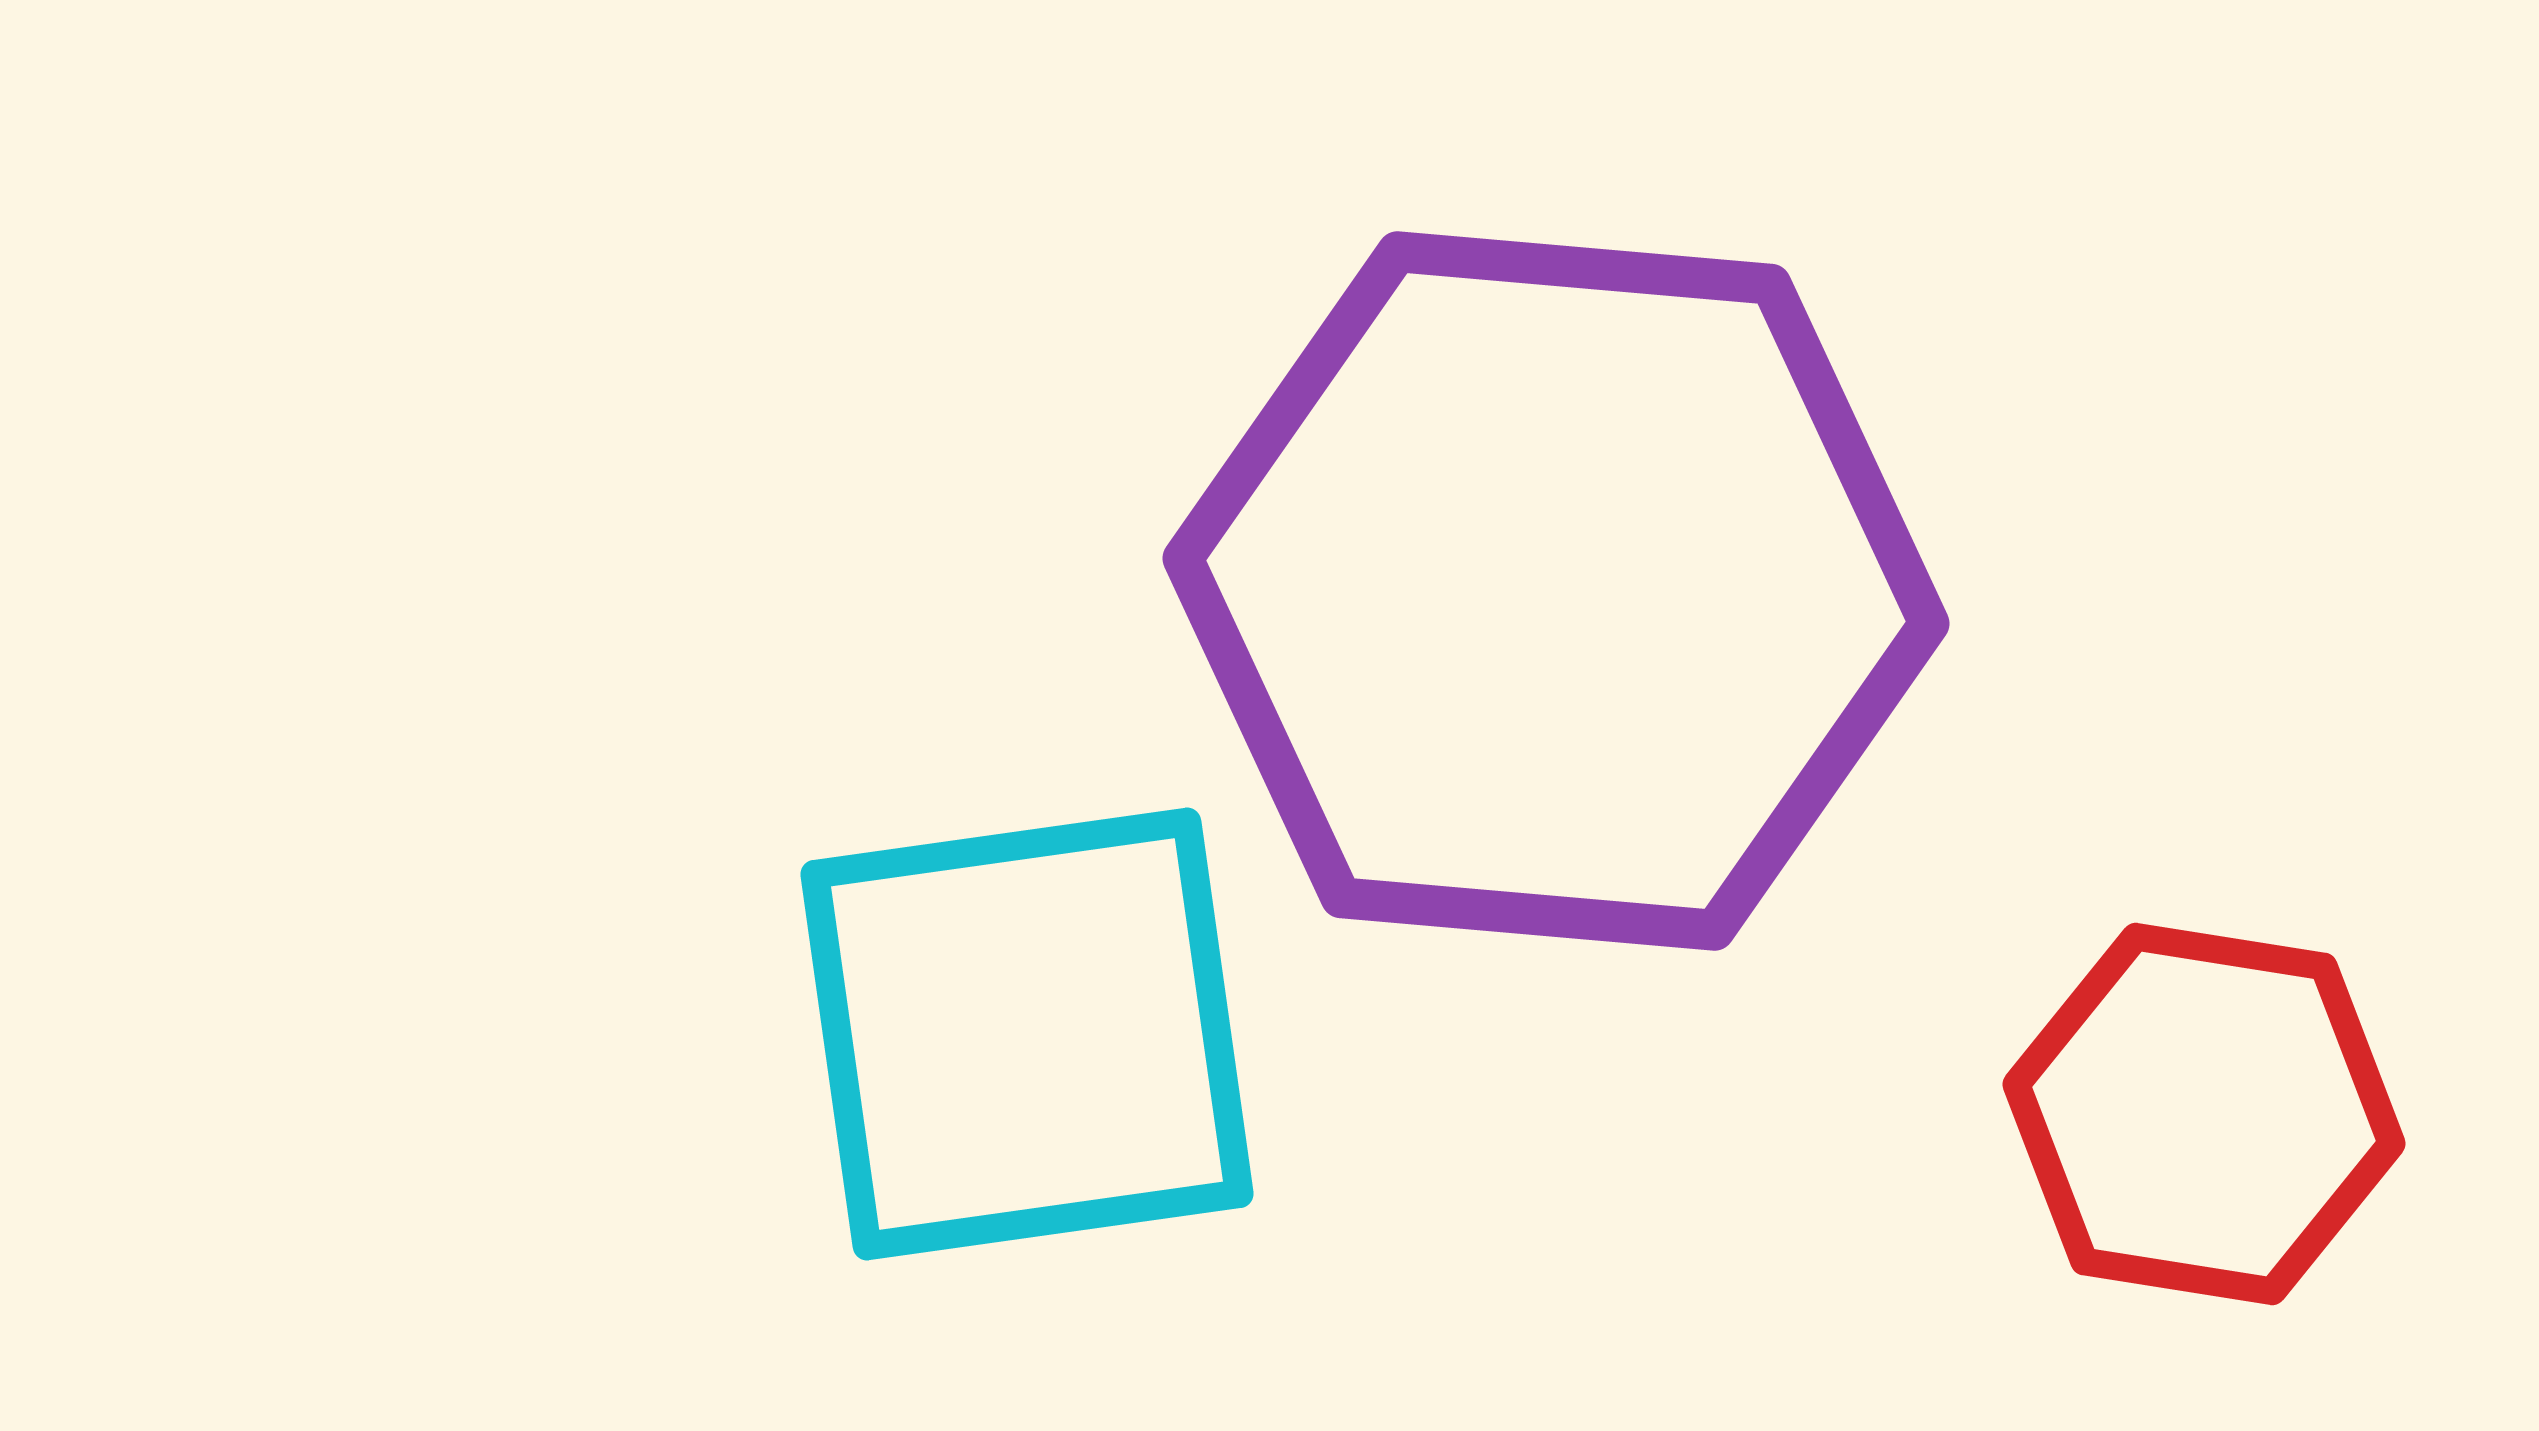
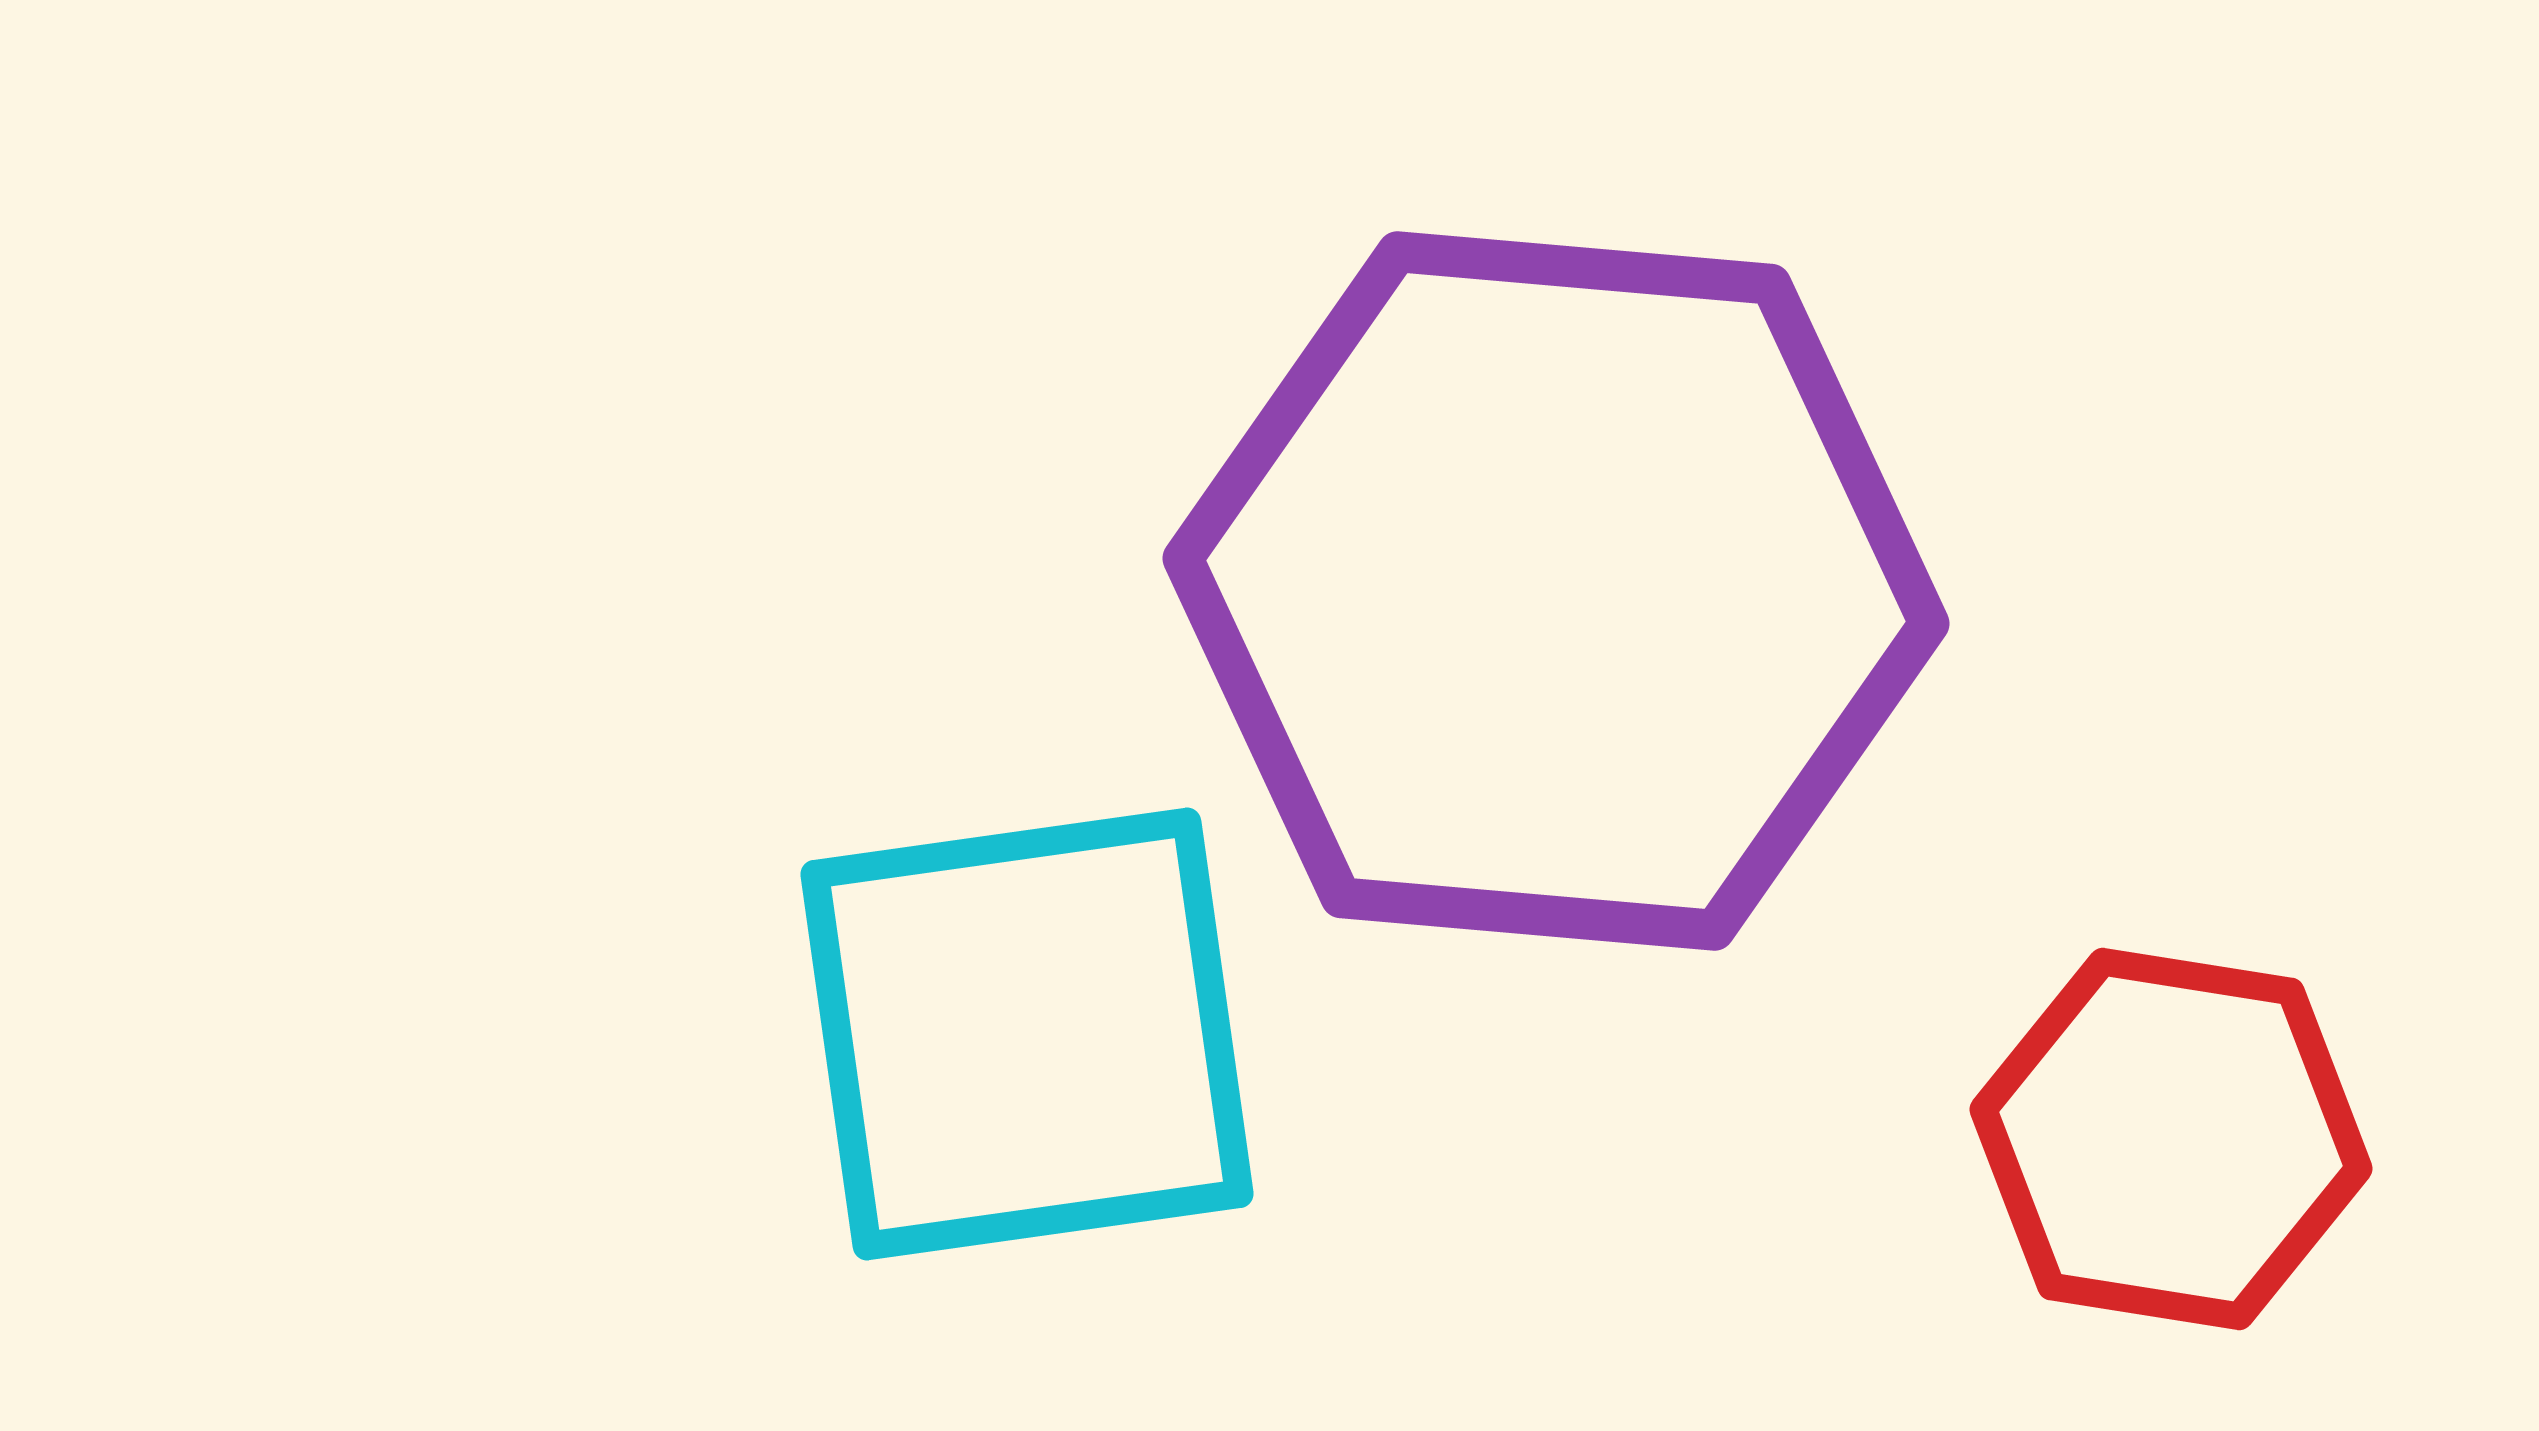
red hexagon: moved 33 px left, 25 px down
